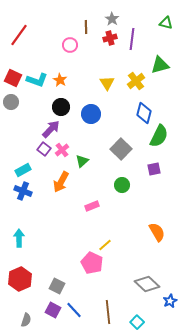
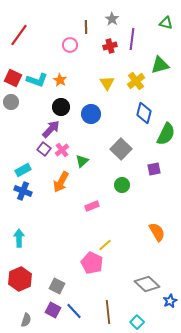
red cross at (110, 38): moved 8 px down
green semicircle at (159, 136): moved 7 px right, 2 px up
blue line at (74, 310): moved 1 px down
